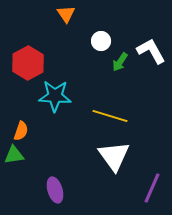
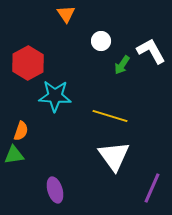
green arrow: moved 2 px right, 3 px down
